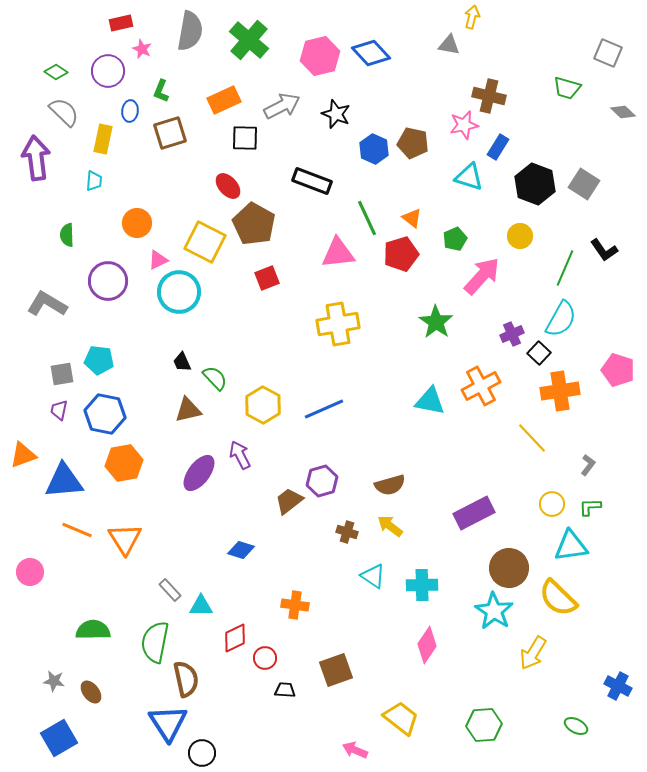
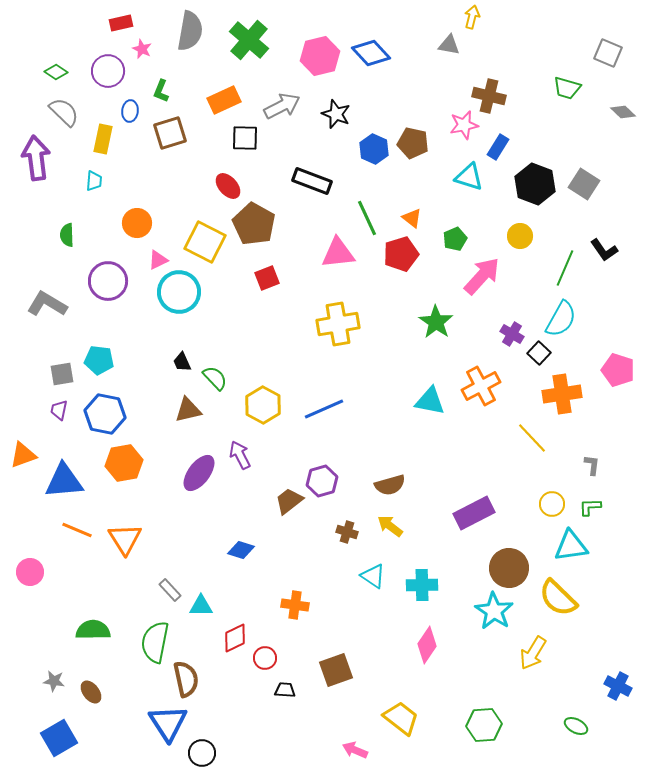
purple cross at (512, 334): rotated 35 degrees counterclockwise
orange cross at (560, 391): moved 2 px right, 3 px down
gray L-shape at (588, 465): moved 4 px right; rotated 30 degrees counterclockwise
